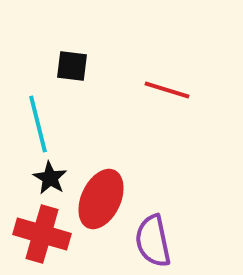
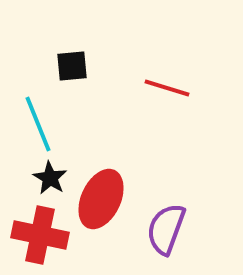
black square: rotated 12 degrees counterclockwise
red line: moved 2 px up
cyan line: rotated 8 degrees counterclockwise
red cross: moved 2 px left, 1 px down; rotated 4 degrees counterclockwise
purple semicircle: moved 13 px right, 12 px up; rotated 32 degrees clockwise
